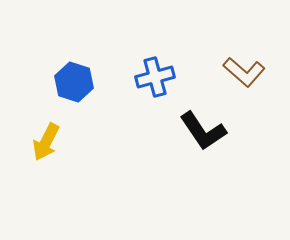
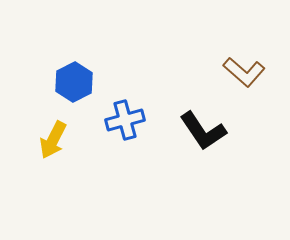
blue cross: moved 30 px left, 43 px down
blue hexagon: rotated 15 degrees clockwise
yellow arrow: moved 7 px right, 2 px up
